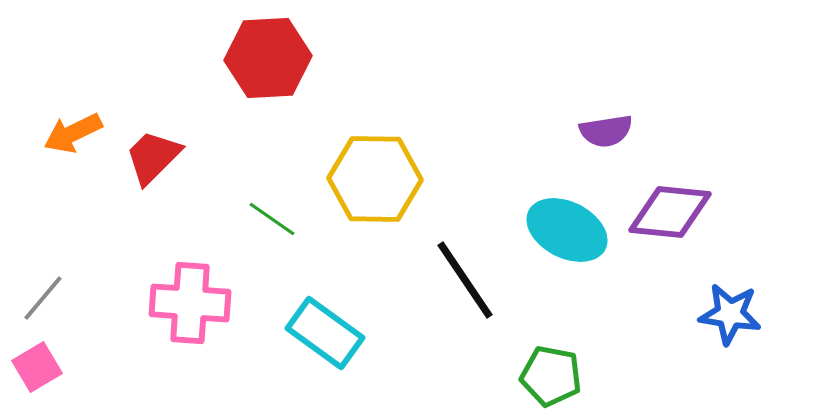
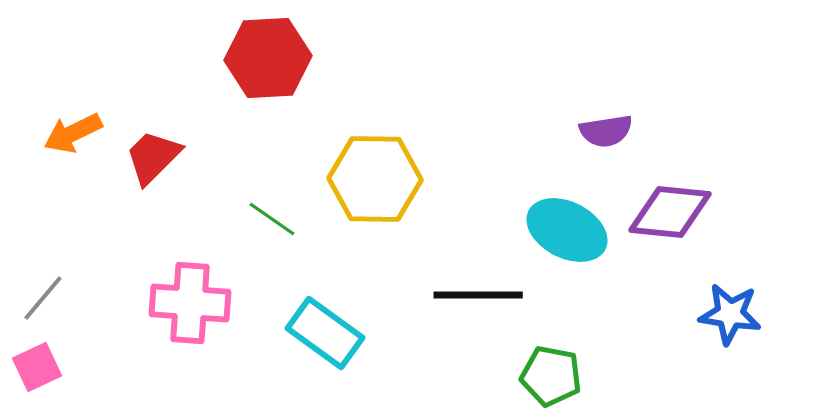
black line: moved 13 px right, 15 px down; rotated 56 degrees counterclockwise
pink square: rotated 6 degrees clockwise
